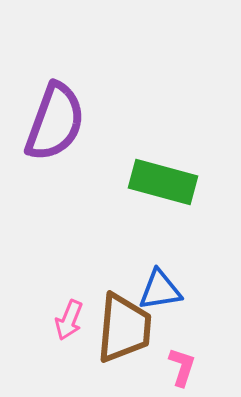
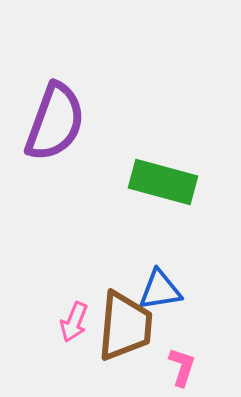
pink arrow: moved 5 px right, 2 px down
brown trapezoid: moved 1 px right, 2 px up
